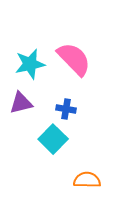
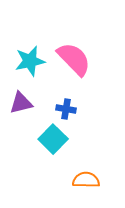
cyan star: moved 3 px up
orange semicircle: moved 1 px left
